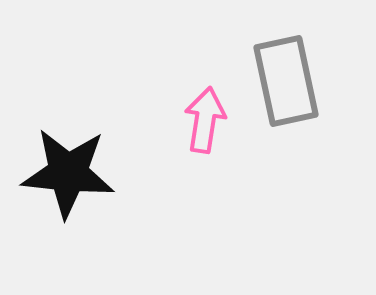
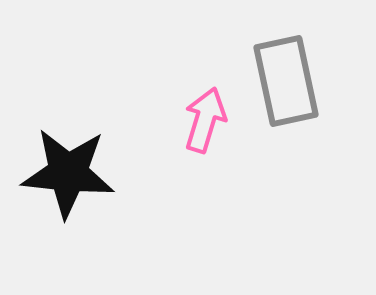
pink arrow: rotated 8 degrees clockwise
